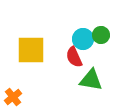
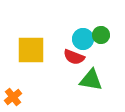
red semicircle: rotated 45 degrees counterclockwise
